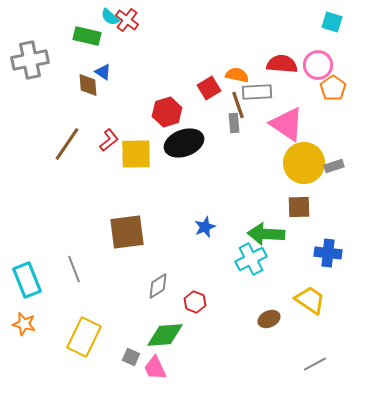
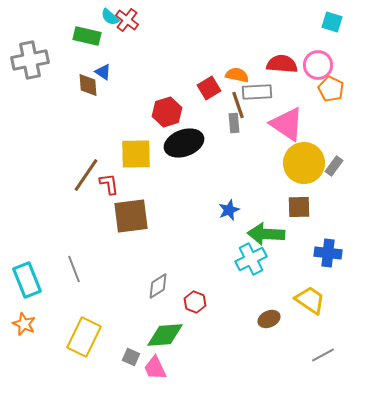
orange pentagon at (333, 88): moved 2 px left, 1 px down; rotated 10 degrees counterclockwise
red L-shape at (109, 140): moved 44 px down; rotated 60 degrees counterclockwise
brown line at (67, 144): moved 19 px right, 31 px down
gray rectangle at (334, 166): rotated 36 degrees counterclockwise
blue star at (205, 227): moved 24 px right, 17 px up
brown square at (127, 232): moved 4 px right, 16 px up
orange star at (24, 324): rotated 10 degrees clockwise
gray line at (315, 364): moved 8 px right, 9 px up
